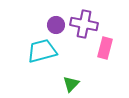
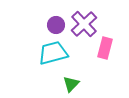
purple cross: rotated 36 degrees clockwise
cyan trapezoid: moved 11 px right, 2 px down
